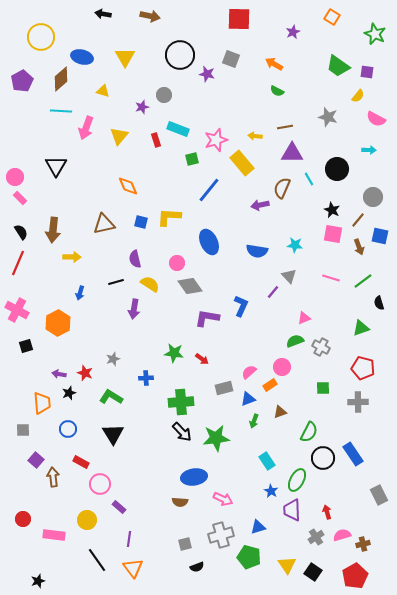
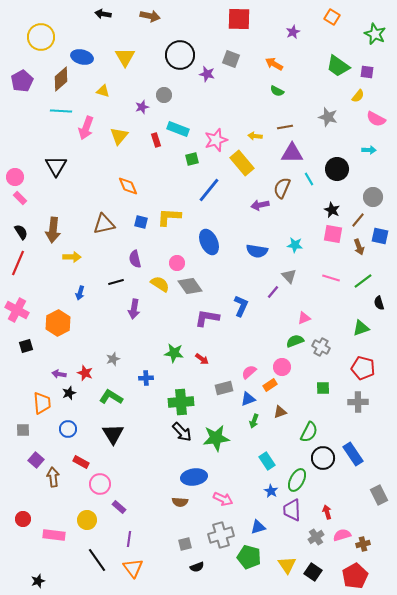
yellow semicircle at (150, 284): moved 10 px right
